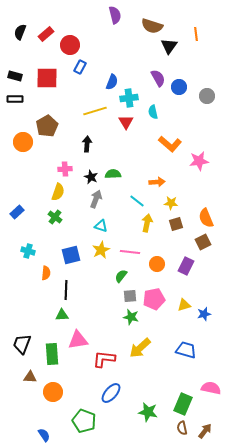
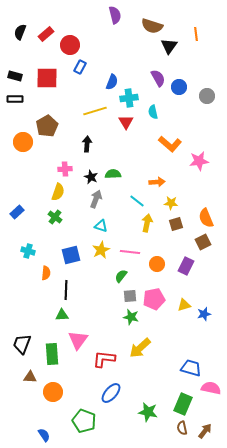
pink triangle at (78, 340): rotated 45 degrees counterclockwise
blue trapezoid at (186, 350): moved 5 px right, 18 px down
